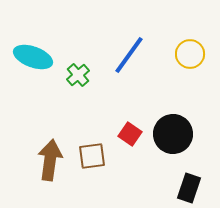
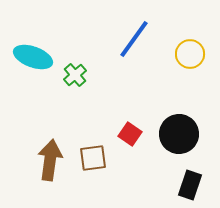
blue line: moved 5 px right, 16 px up
green cross: moved 3 px left
black circle: moved 6 px right
brown square: moved 1 px right, 2 px down
black rectangle: moved 1 px right, 3 px up
